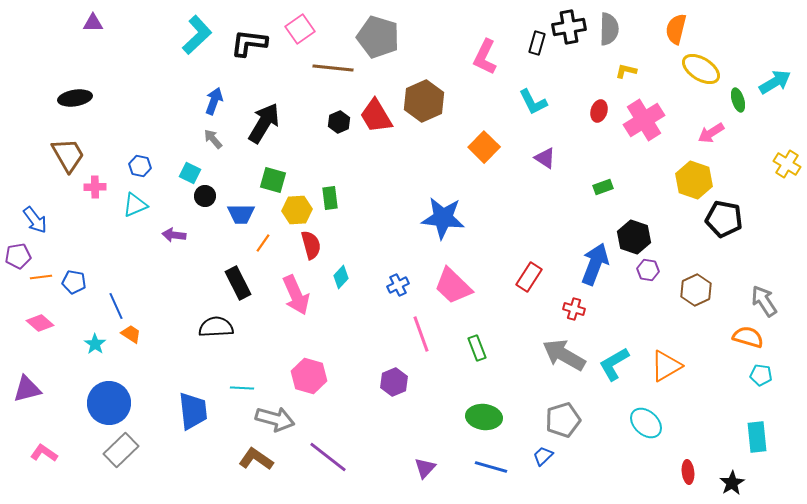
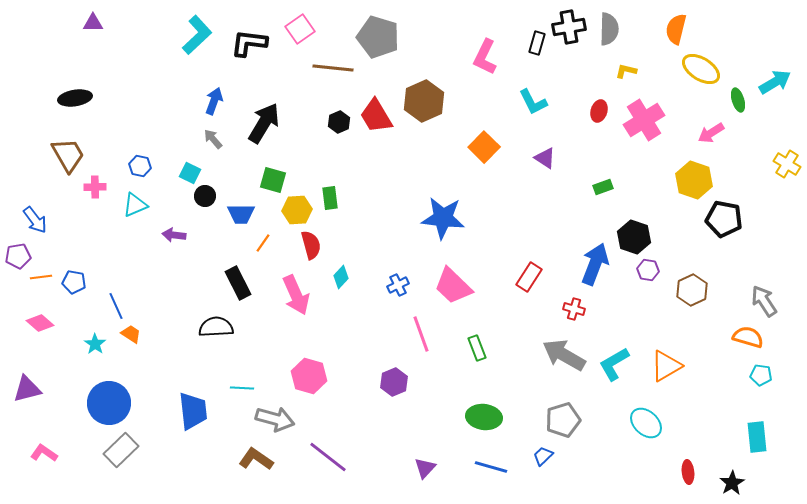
brown hexagon at (696, 290): moved 4 px left
